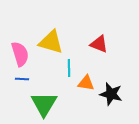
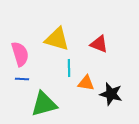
yellow triangle: moved 6 px right, 3 px up
green triangle: rotated 44 degrees clockwise
